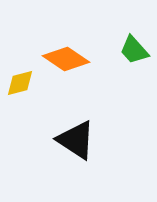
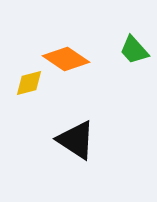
yellow diamond: moved 9 px right
